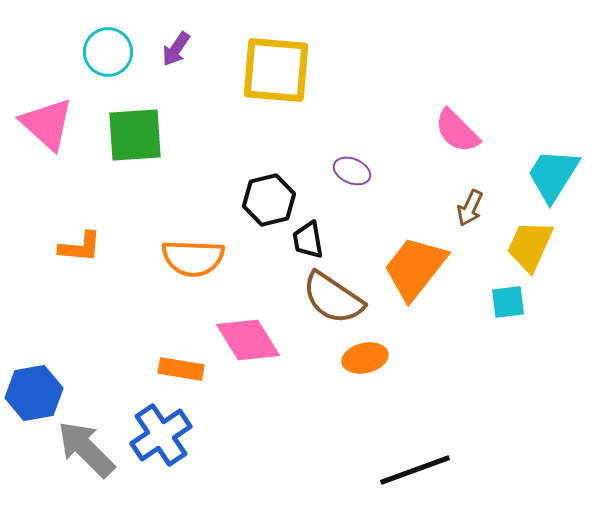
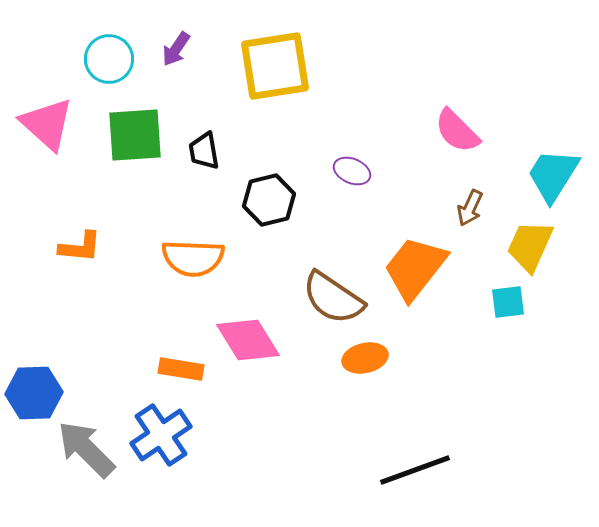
cyan circle: moved 1 px right, 7 px down
yellow square: moved 1 px left, 4 px up; rotated 14 degrees counterclockwise
black trapezoid: moved 104 px left, 89 px up
blue hexagon: rotated 8 degrees clockwise
